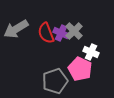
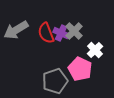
gray arrow: moved 1 px down
white cross: moved 4 px right, 2 px up; rotated 21 degrees clockwise
